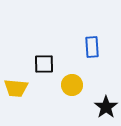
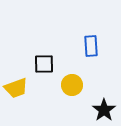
blue rectangle: moved 1 px left, 1 px up
yellow trapezoid: rotated 25 degrees counterclockwise
black star: moved 2 px left, 3 px down
